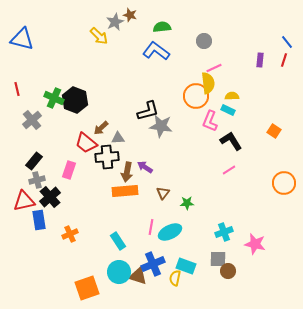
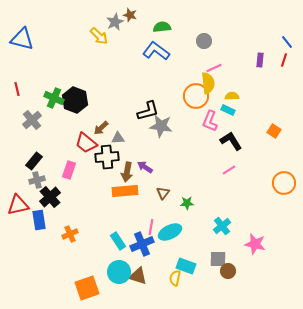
red triangle at (24, 201): moved 6 px left, 4 px down
cyan cross at (224, 232): moved 2 px left, 6 px up; rotated 18 degrees counterclockwise
blue cross at (153, 264): moved 11 px left, 20 px up
